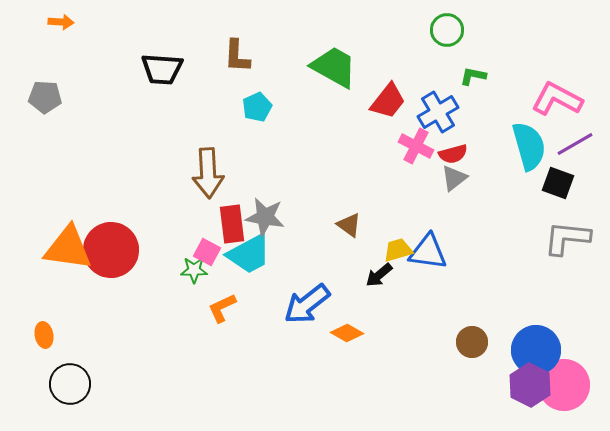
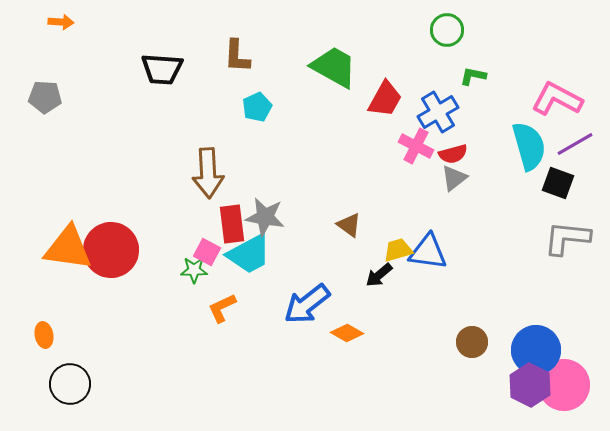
red trapezoid: moved 3 px left, 2 px up; rotated 9 degrees counterclockwise
